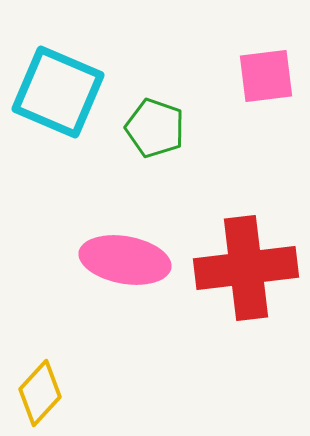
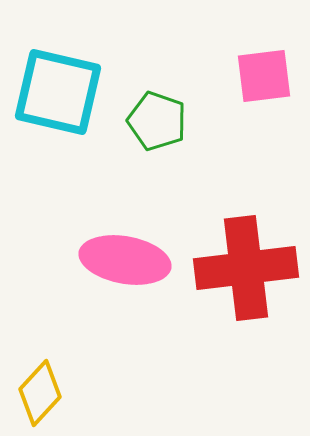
pink square: moved 2 px left
cyan square: rotated 10 degrees counterclockwise
green pentagon: moved 2 px right, 7 px up
